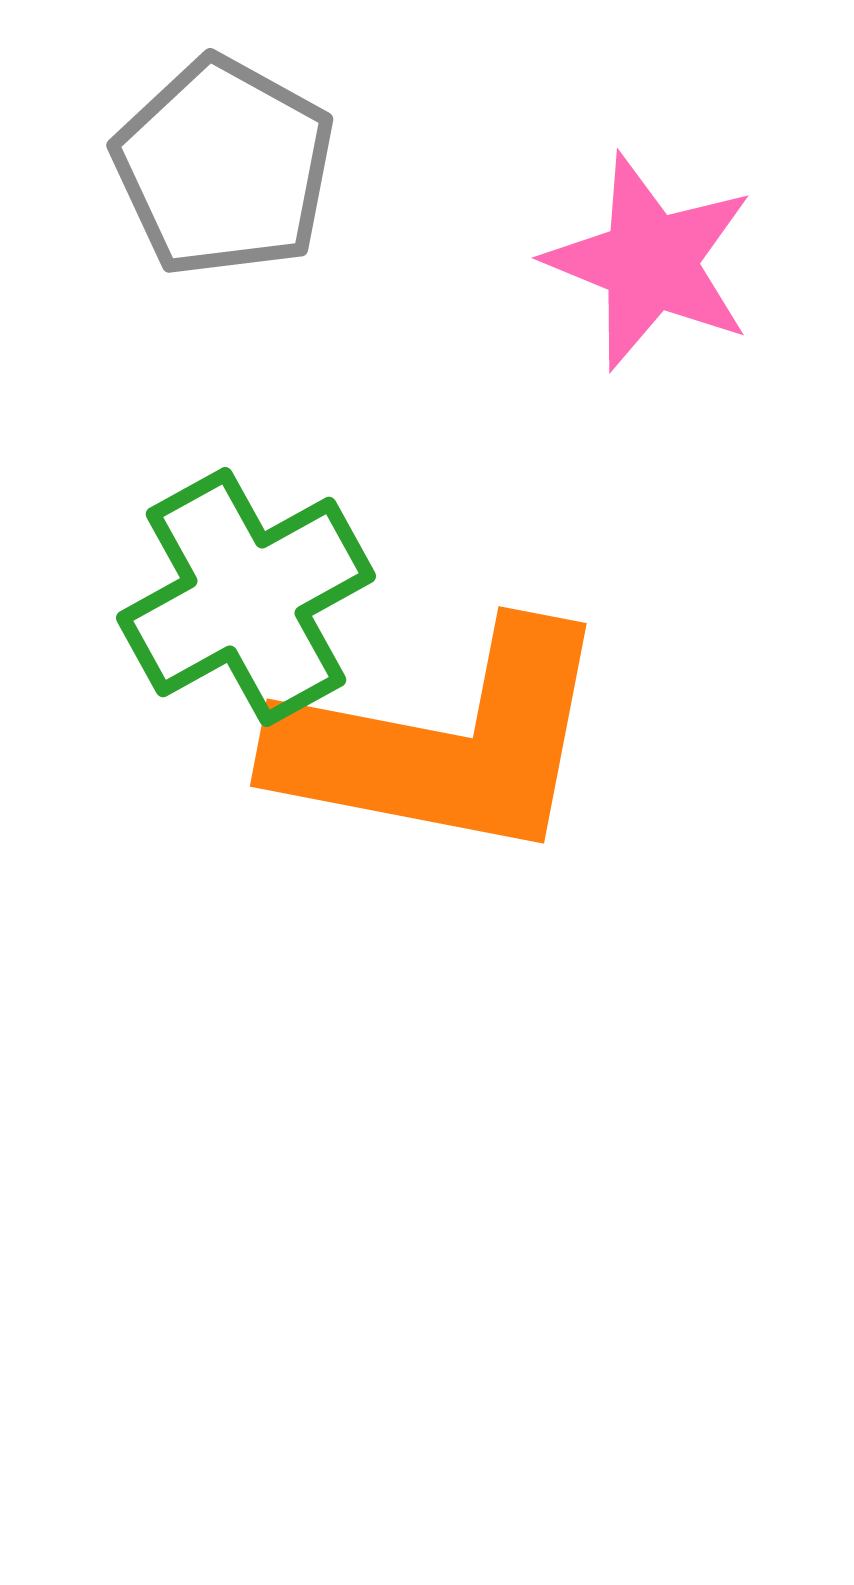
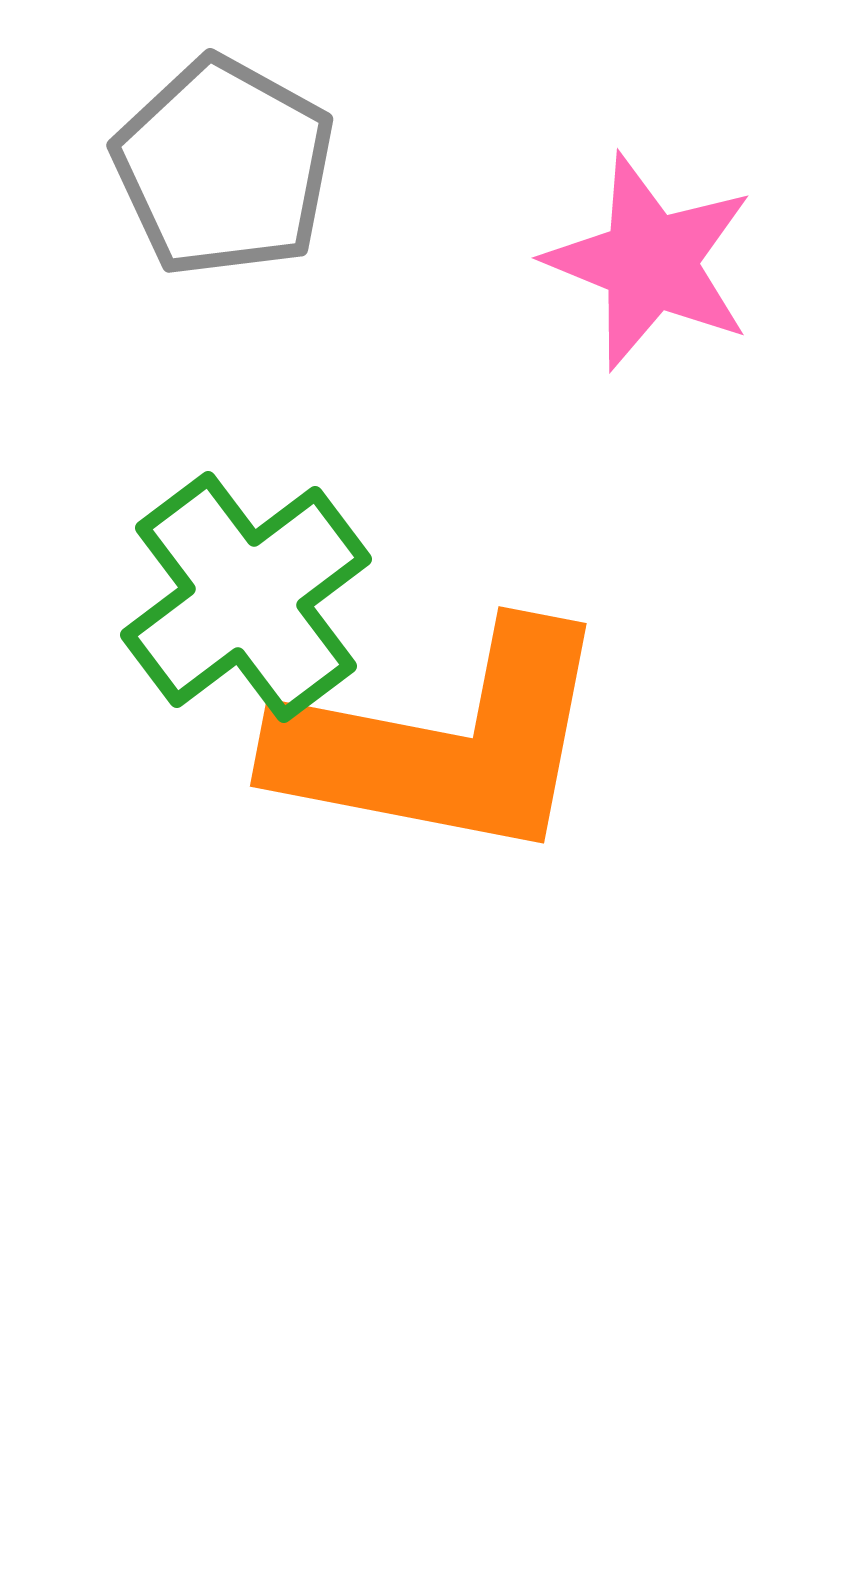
green cross: rotated 8 degrees counterclockwise
